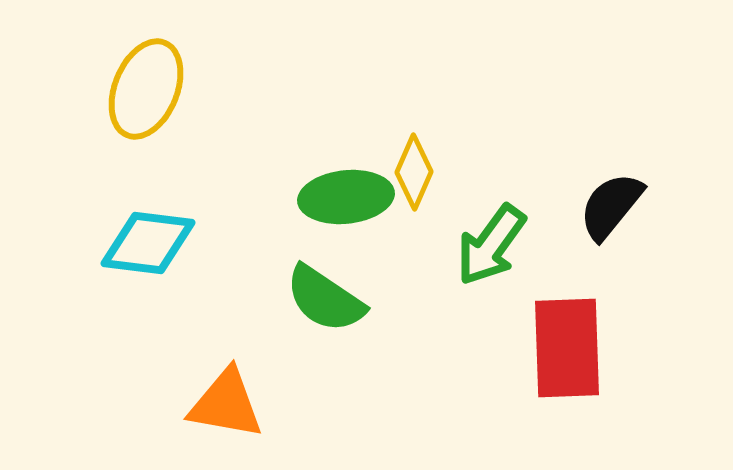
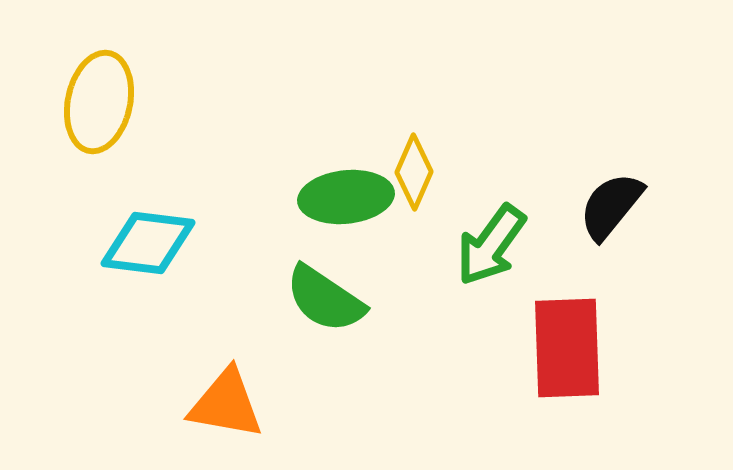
yellow ellipse: moved 47 px left, 13 px down; rotated 10 degrees counterclockwise
